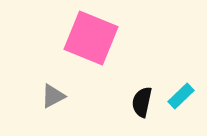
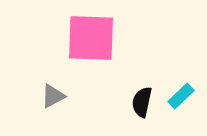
pink square: rotated 20 degrees counterclockwise
